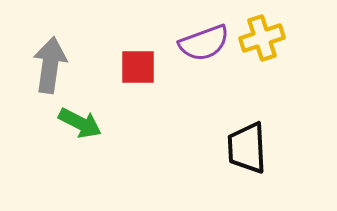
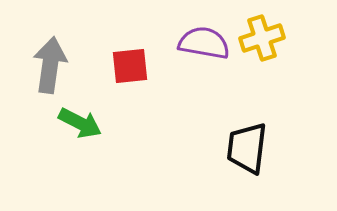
purple semicircle: rotated 150 degrees counterclockwise
red square: moved 8 px left, 1 px up; rotated 6 degrees counterclockwise
black trapezoid: rotated 10 degrees clockwise
